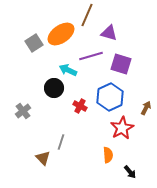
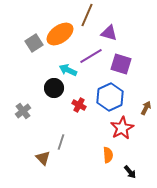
orange ellipse: moved 1 px left
purple line: rotated 15 degrees counterclockwise
red cross: moved 1 px left, 1 px up
